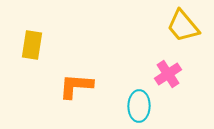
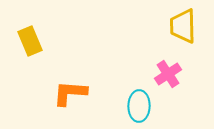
yellow trapezoid: rotated 39 degrees clockwise
yellow rectangle: moved 2 px left, 4 px up; rotated 32 degrees counterclockwise
orange L-shape: moved 6 px left, 7 px down
